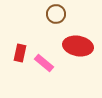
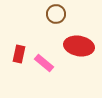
red ellipse: moved 1 px right
red rectangle: moved 1 px left, 1 px down
